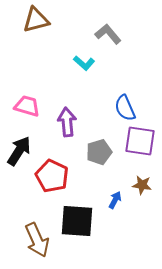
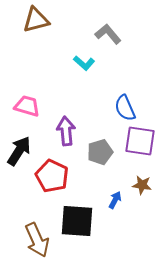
purple arrow: moved 1 px left, 9 px down
gray pentagon: moved 1 px right
